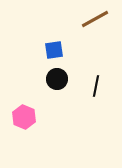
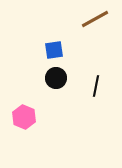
black circle: moved 1 px left, 1 px up
